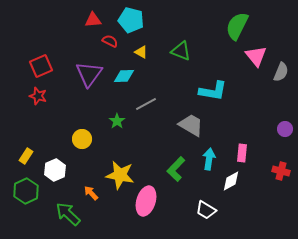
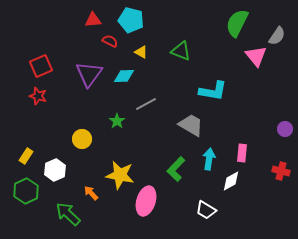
green semicircle: moved 3 px up
gray semicircle: moved 4 px left, 36 px up; rotated 12 degrees clockwise
